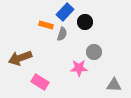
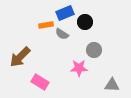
blue rectangle: moved 1 px down; rotated 24 degrees clockwise
orange rectangle: rotated 24 degrees counterclockwise
gray semicircle: rotated 104 degrees clockwise
gray circle: moved 2 px up
brown arrow: moved 1 px up; rotated 25 degrees counterclockwise
gray triangle: moved 2 px left
